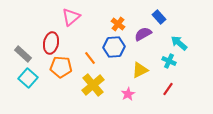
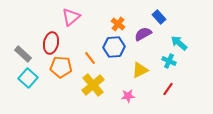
pink star: moved 2 px down; rotated 24 degrees clockwise
